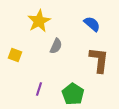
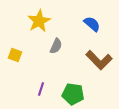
brown L-shape: rotated 128 degrees clockwise
purple line: moved 2 px right
green pentagon: rotated 25 degrees counterclockwise
